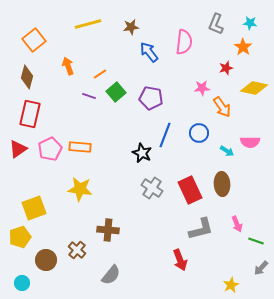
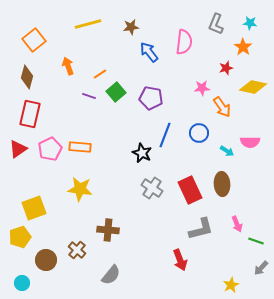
yellow diamond at (254, 88): moved 1 px left, 1 px up
